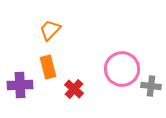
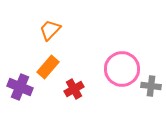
orange rectangle: rotated 55 degrees clockwise
purple cross: moved 2 px down; rotated 25 degrees clockwise
red cross: rotated 18 degrees clockwise
